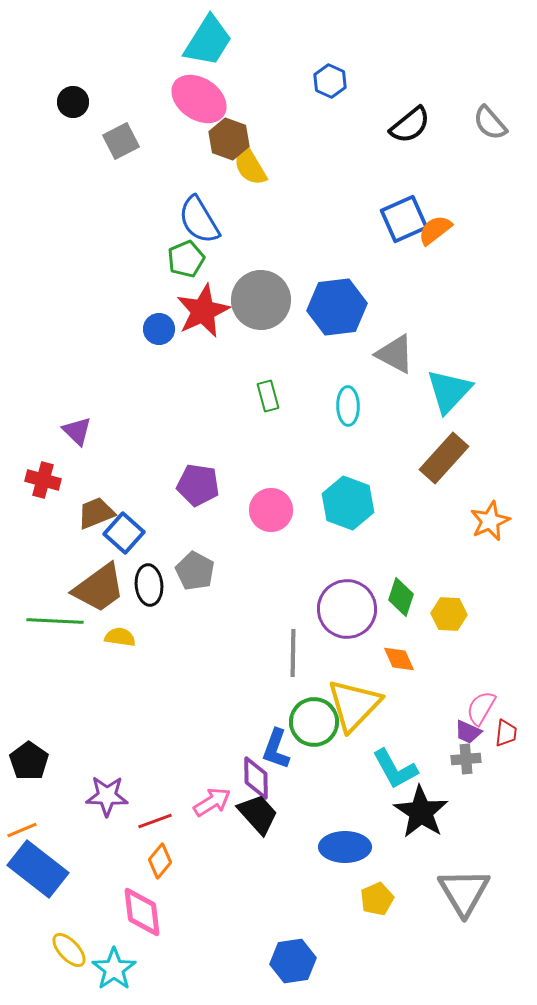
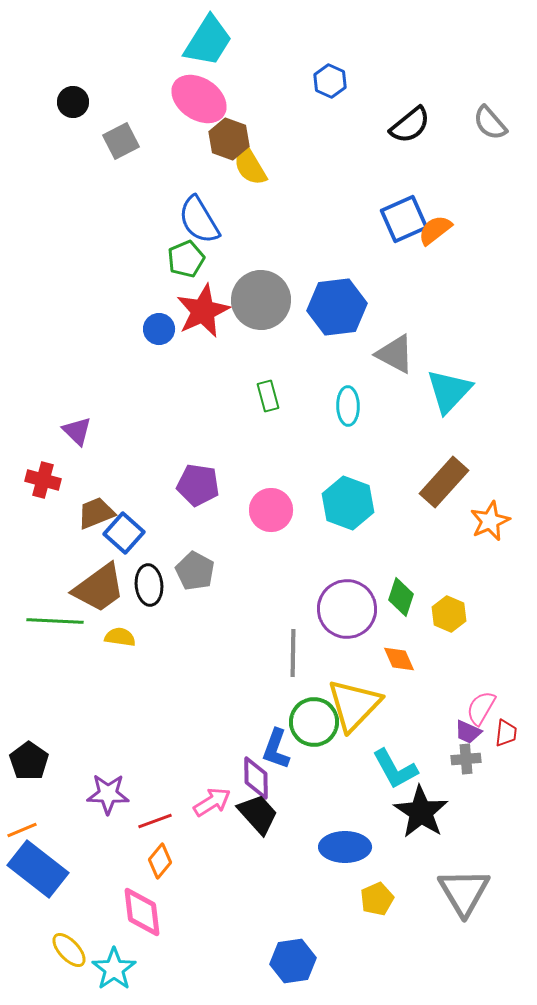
brown rectangle at (444, 458): moved 24 px down
yellow hexagon at (449, 614): rotated 20 degrees clockwise
purple star at (107, 796): moved 1 px right, 2 px up
